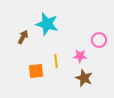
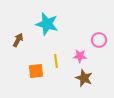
brown arrow: moved 5 px left, 3 px down
